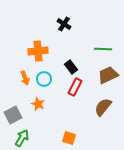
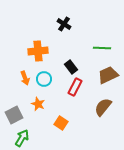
green line: moved 1 px left, 1 px up
gray square: moved 1 px right
orange square: moved 8 px left, 15 px up; rotated 16 degrees clockwise
